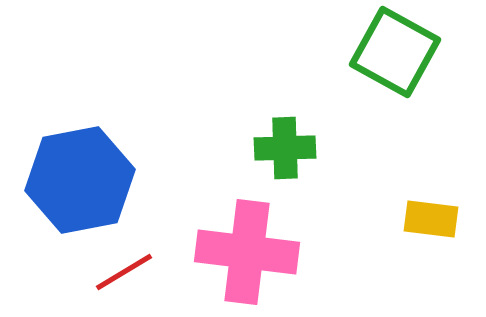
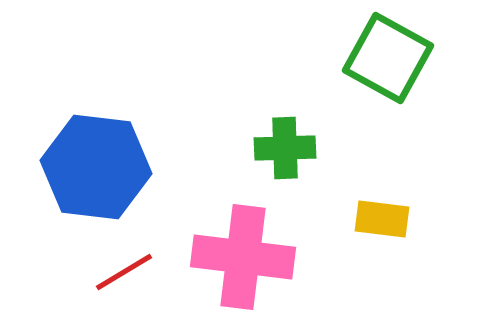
green square: moved 7 px left, 6 px down
blue hexagon: moved 16 px right, 13 px up; rotated 18 degrees clockwise
yellow rectangle: moved 49 px left
pink cross: moved 4 px left, 5 px down
